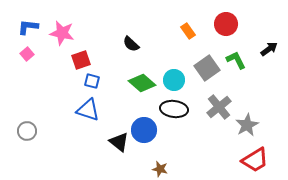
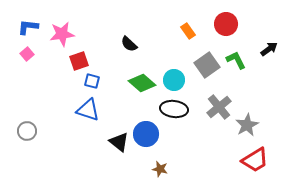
pink star: moved 1 px down; rotated 20 degrees counterclockwise
black semicircle: moved 2 px left
red square: moved 2 px left, 1 px down
gray square: moved 3 px up
blue circle: moved 2 px right, 4 px down
